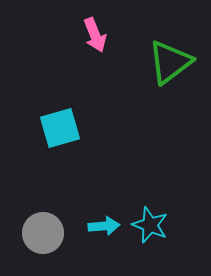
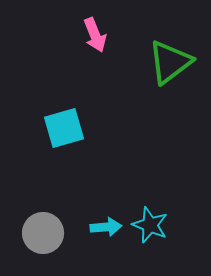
cyan square: moved 4 px right
cyan arrow: moved 2 px right, 1 px down
